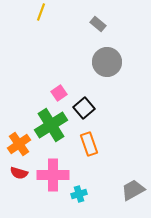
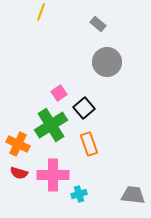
orange cross: moved 1 px left; rotated 30 degrees counterclockwise
gray trapezoid: moved 5 px down; rotated 35 degrees clockwise
